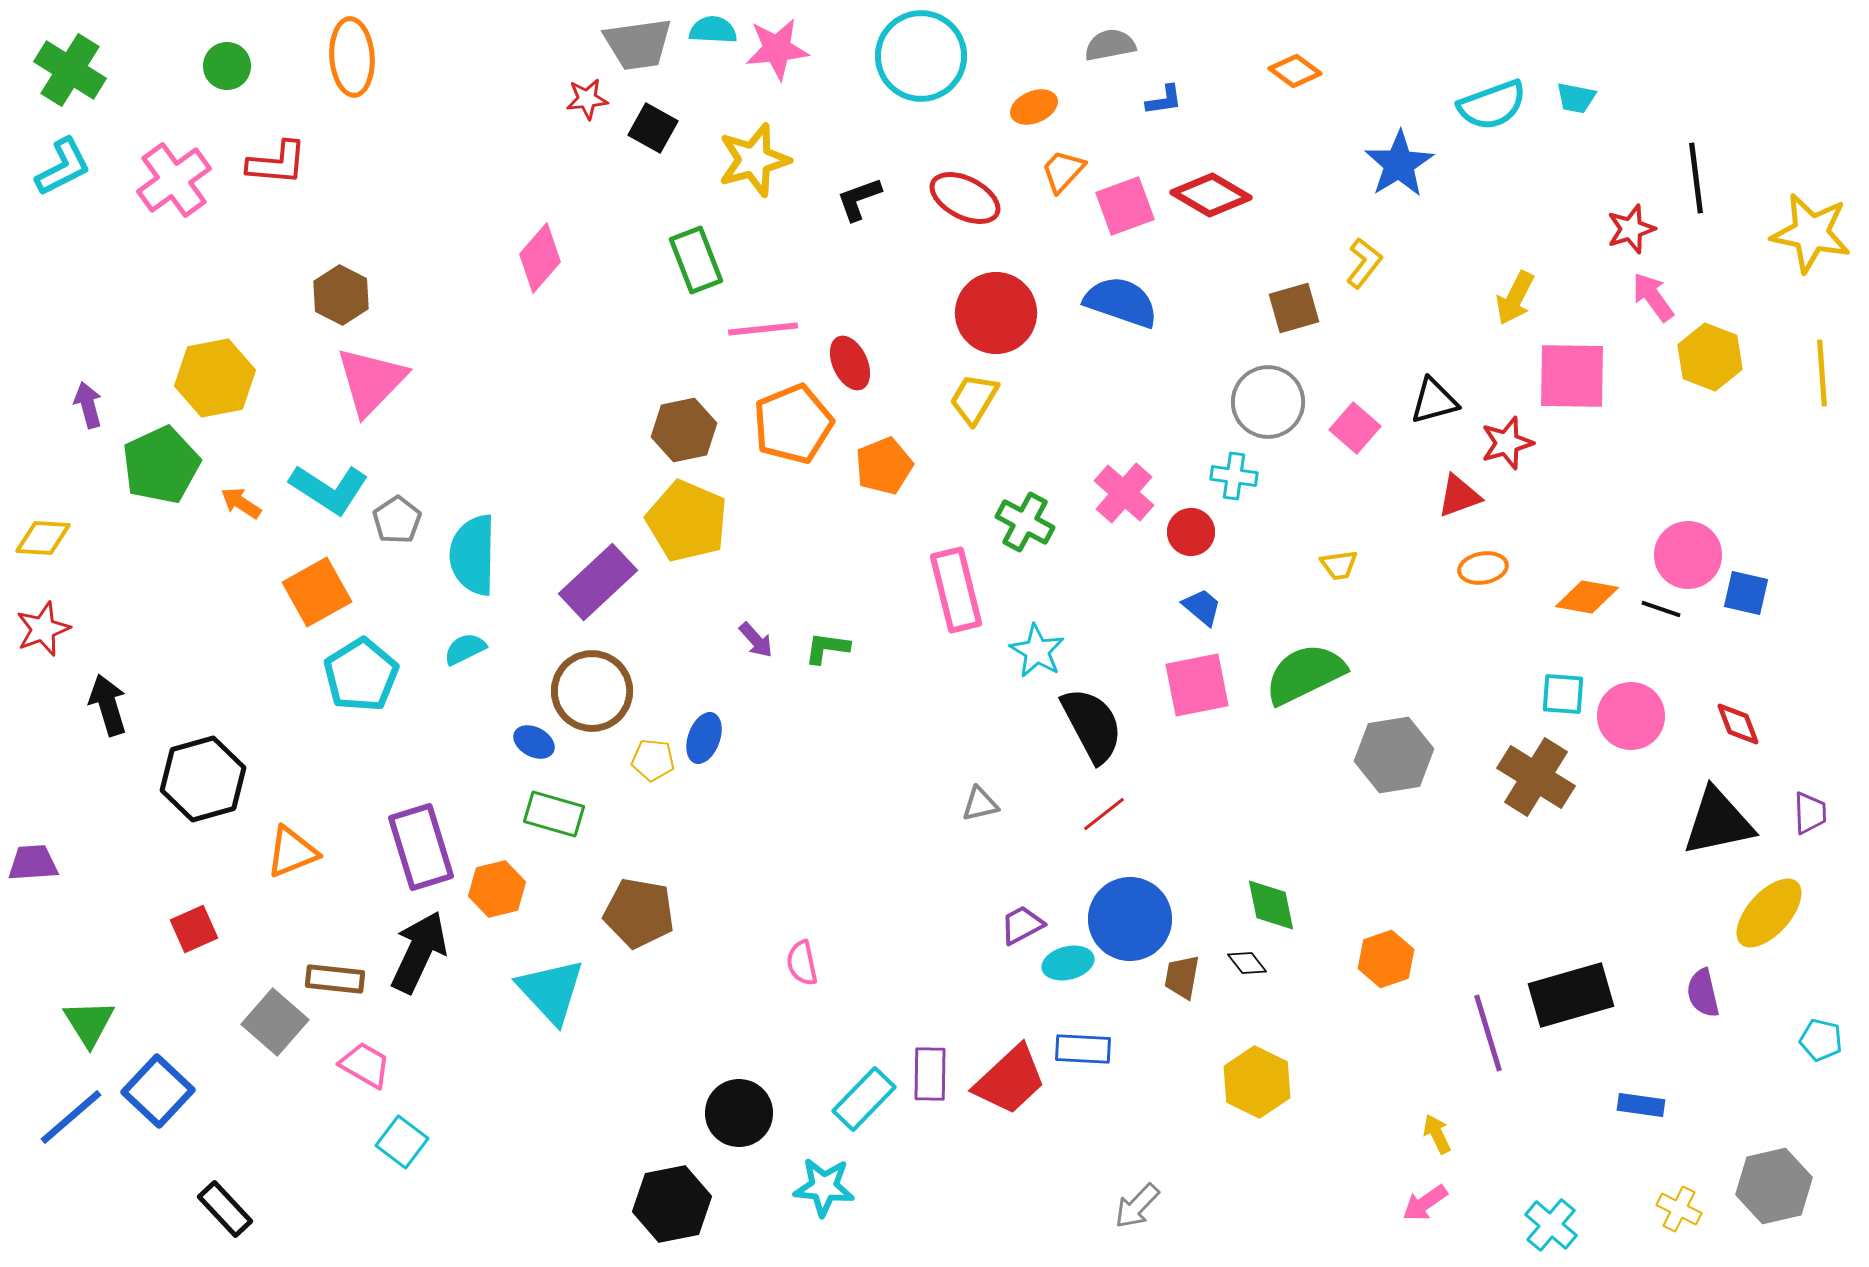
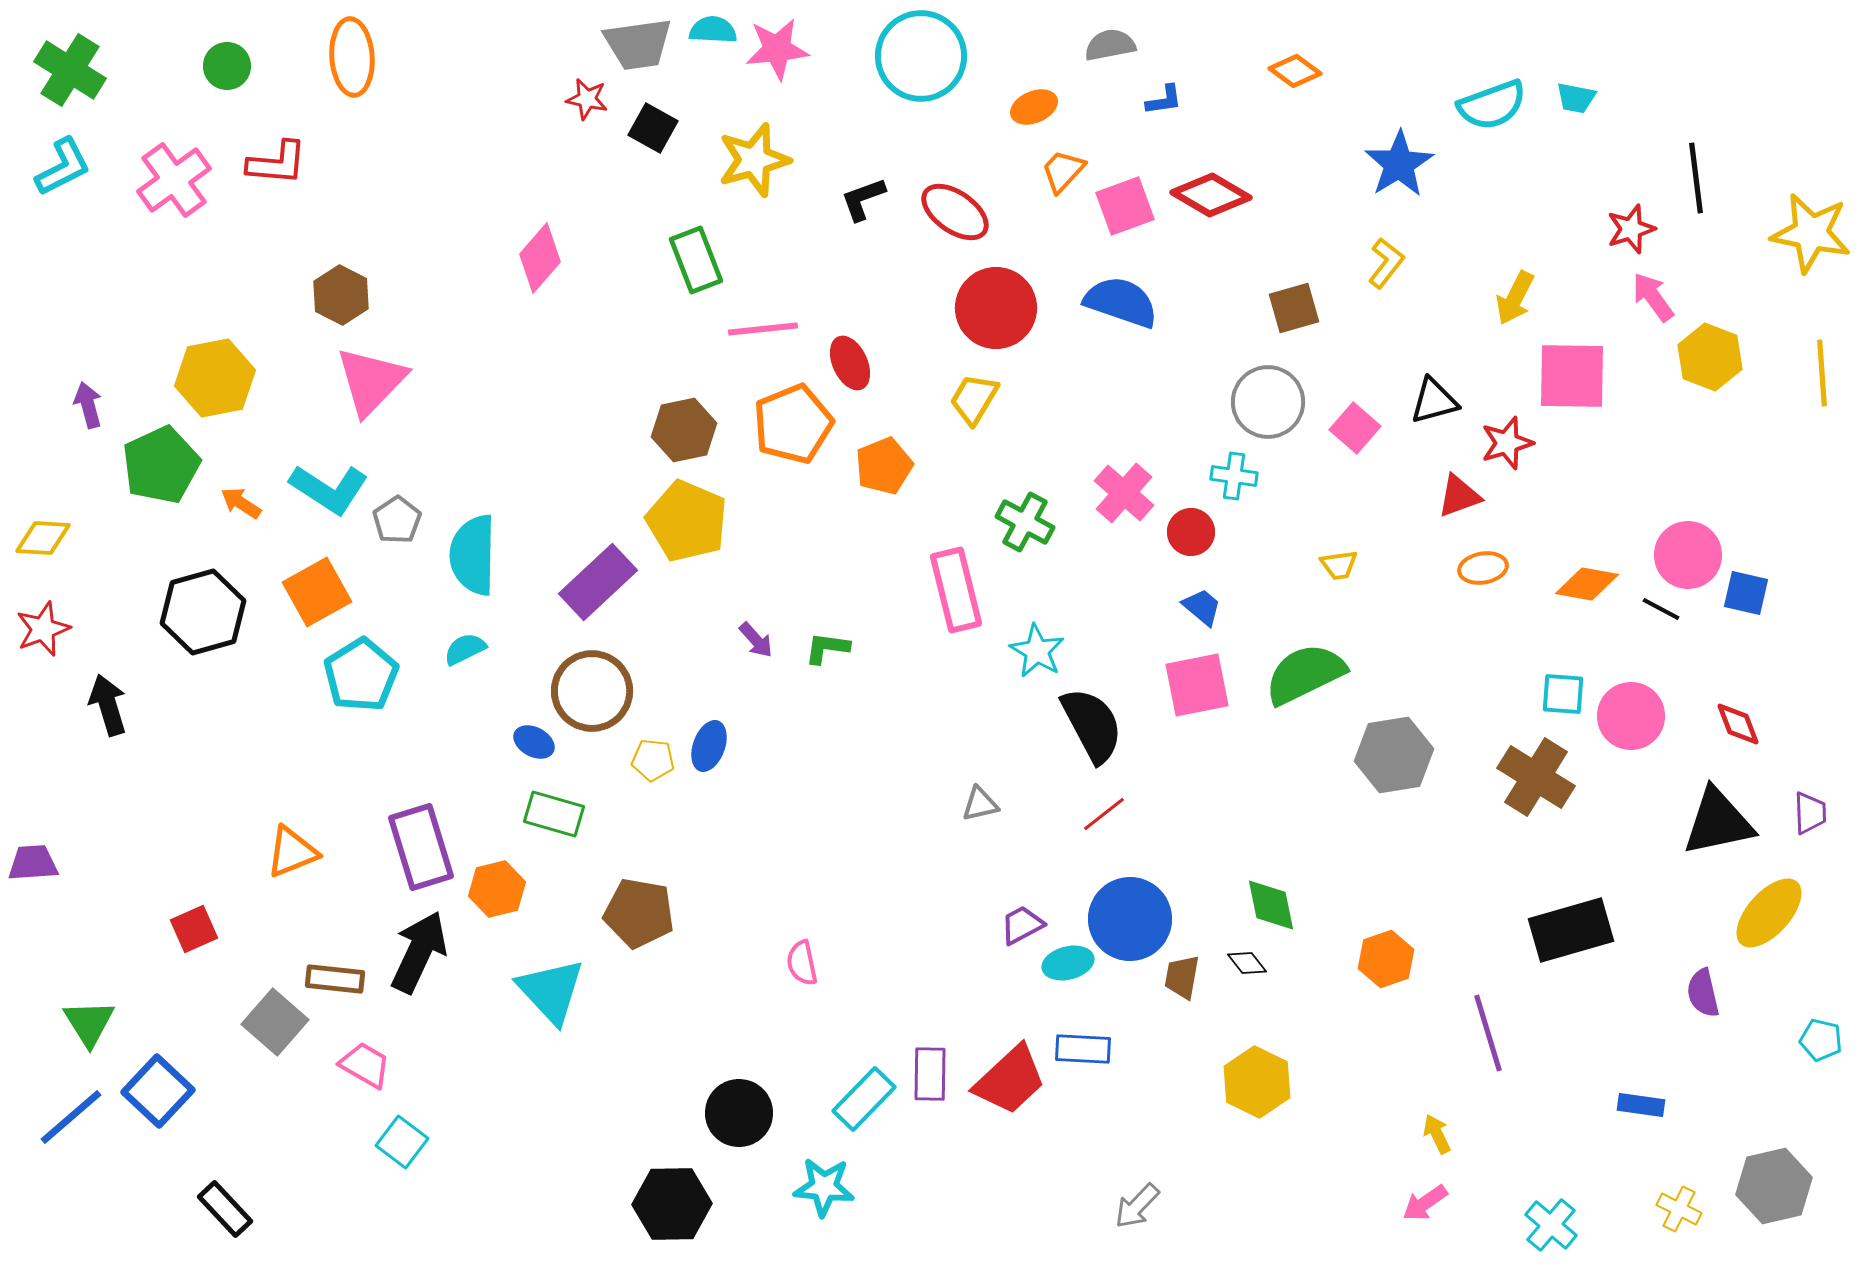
red star at (587, 99): rotated 18 degrees clockwise
red ellipse at (965, 198): moved 10 px left, 14 px down; rotated 8 degrees clockwise
black L-shape at (859, 199): moved 4 px right
yellow L-shape at (1364, 263): moved 22 px right
red circle at (996, 313): moved 5 px up
orange diamond at (1587, 597): moved 13 px up
black line at (1661, 609): rotated 9 degrees clockwise
blue ellipse at (704, 738): moved 5 px right, 8 px down
black hexagon at (203, 779): moved 167 px up
black rectangle at (1571, 995): moved 65 px up
black hexagon at (672, 1204): rotated 10 degrees clockwise
